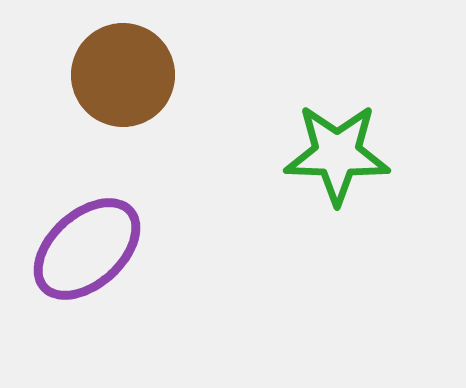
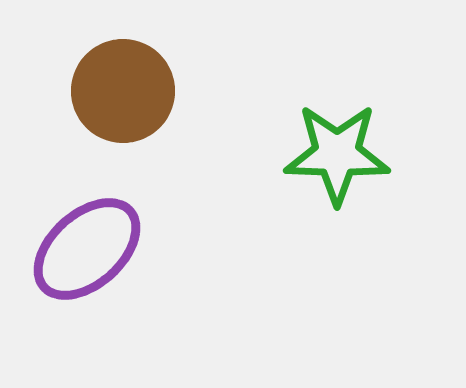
brown circle: moved 16 px down
